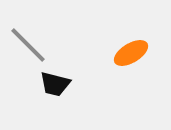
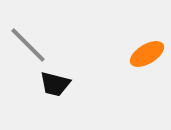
orange ellipse: moved 16 px right, 1 px down
